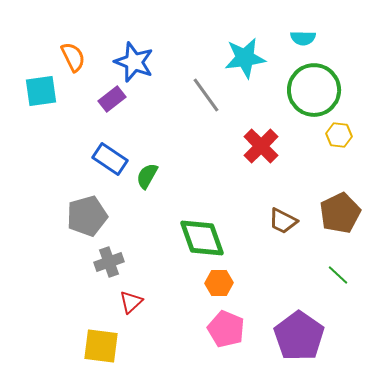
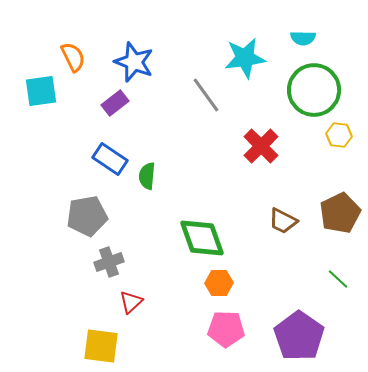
purple rectangle: moved 3 px right, 4 px down
green semicircle: rotated 24 degrees counterclockwise
gray pentagon: rotated 6 degrees clockwise
green line: moved 4 px down
pink pentagon: rotated 21 degrees counterclockwise
